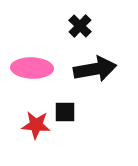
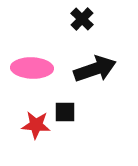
black cross: moved 2 px right, 7 px up
black arrow: rotated 9 degrees counterclockwise
